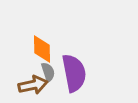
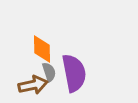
gray semicircle: moved 1 px right
